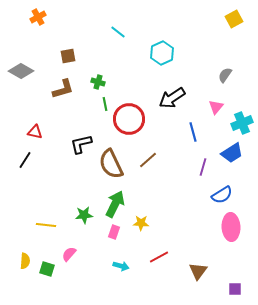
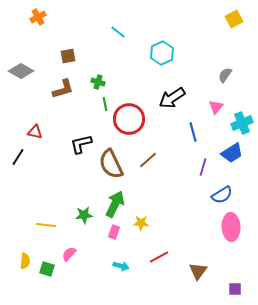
black line: moved 7 px left, 3 px up
